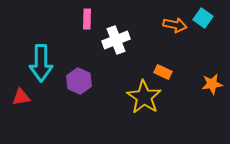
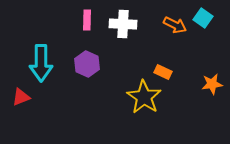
pink rectangle: moved 1 px down
orange arrow: rotated 15 degrees clockwise
white cross: moved 7 px right, 16 px up; rotated 24 degrees clockwise
purple hexagon: moved 8 px right, 17 px up
red triangle: rotated 12 degrees counterclockwise
